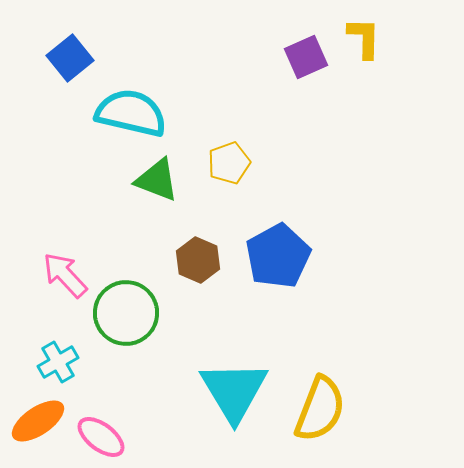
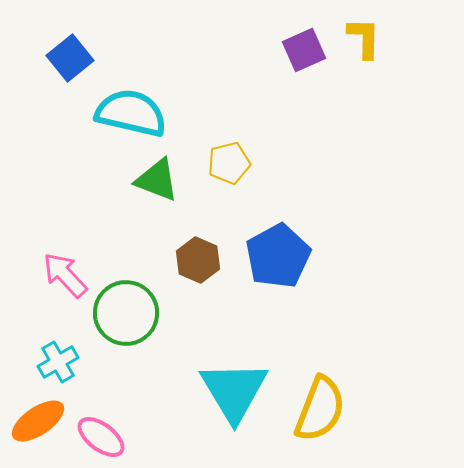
purple square: moved 2 px left, 7 px up
yellow pentagon: rotated 6 degrees clockwise
